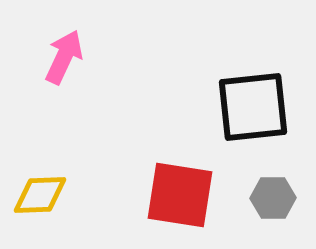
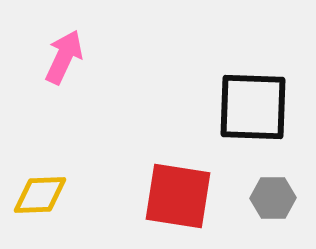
black square: rotated 8 degrees clockwise
red square: moved 2 px left, 1 px down
